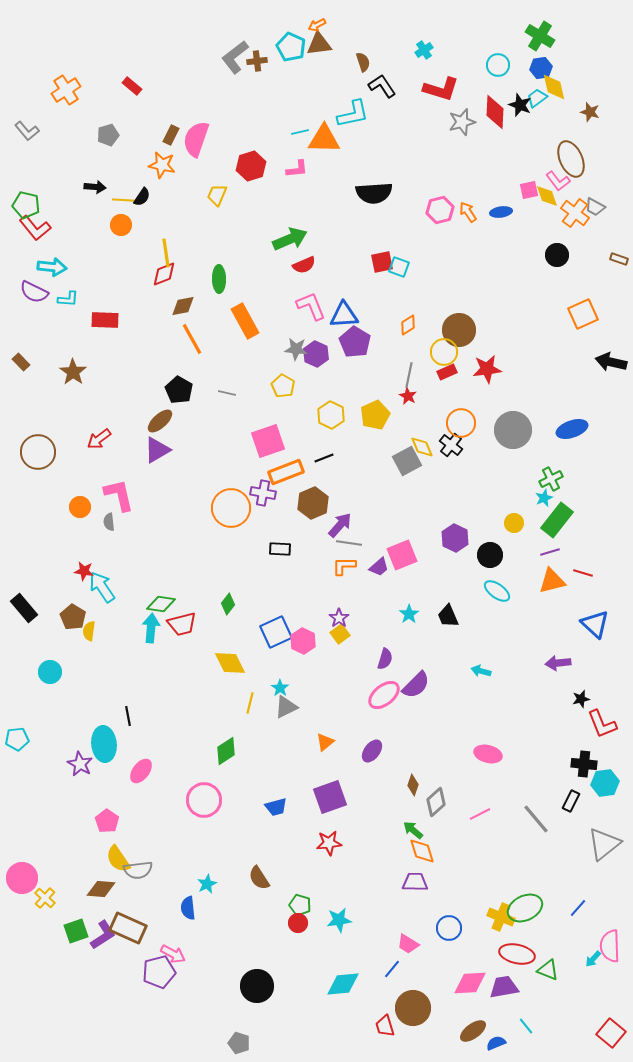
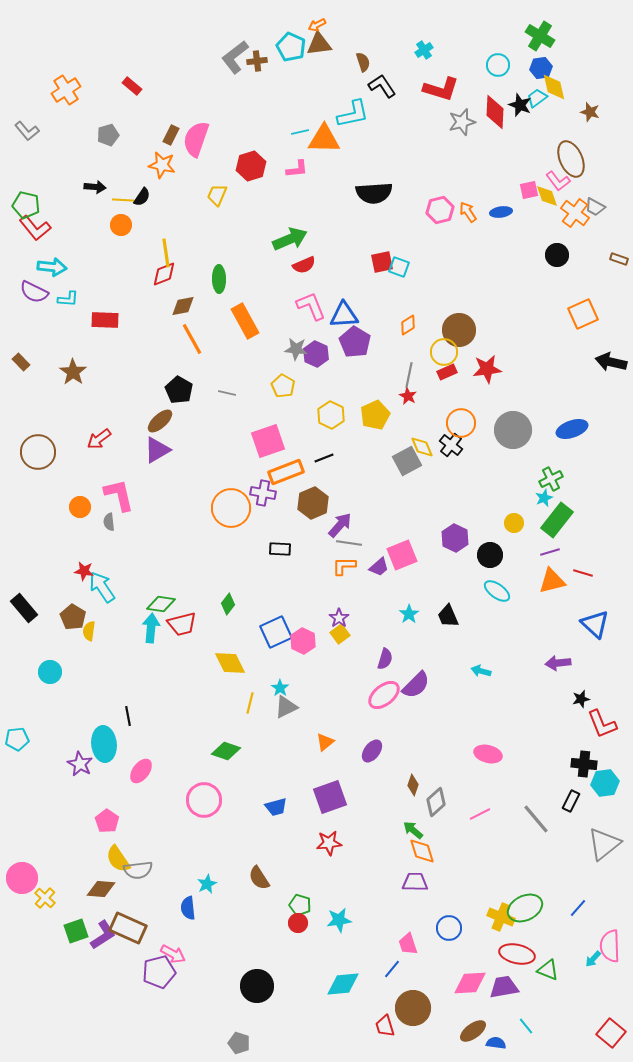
green diamond at (226, 751): rotated 52 degrees clockwise
pink trapezoid at (408, 944): rotated 40 degrees clockwise
blue semicircle at (496, 1043): rotated 30 degrees clockwise
